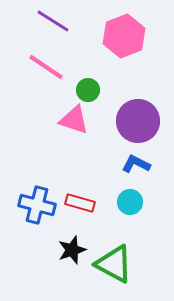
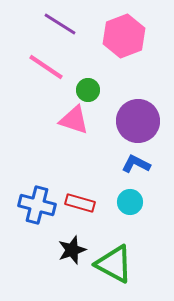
purple line: moved 7 px right, 3 px down
